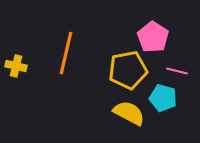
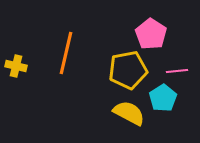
pink pentagon: moved 2 px left, 3 px up
pink line: rotated 20 degrees counterclockwise
cyan pentagon: rotated 24 degrees clockwise
